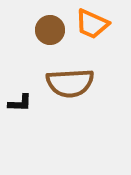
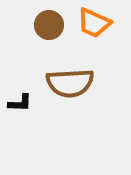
orange trapezoid: moved 2 px right, 1 px up
brown circle: moved 1 px left, 5 px up
